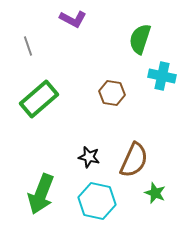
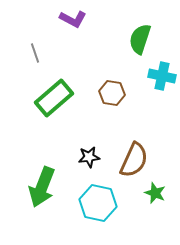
gray line: moved 7 px right, 7 px down
green rectangle: moved 15 px right, 1 px up
black star: rotated 20 degrees counterclockwise
green arrow: moved 1 px right, 7 px up
cyan hexagon: moved 1 px right, 2 px down
